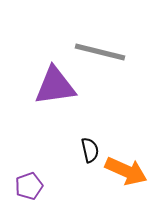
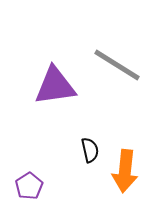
gray line: moved 17 px right, 13 px down; rotated 18 degrees clockwise
orange arrow: moved 1 px left; rotated 72 degrees clockwise
purple pentagon: rotated 12 degrees counterclockwise
